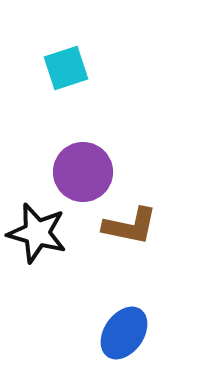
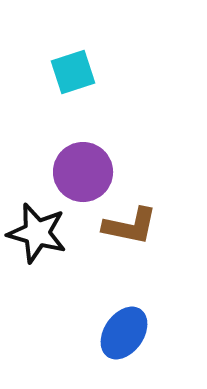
cyan square: moved 7 px right, 4 px down
